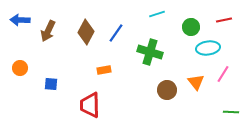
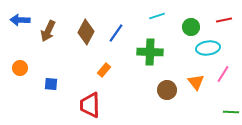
cyan line: moved 2 px down
green cross: rotated 15 degrees counterclockwise
orange rectangle: rotated 40 degrees counterclockwise
